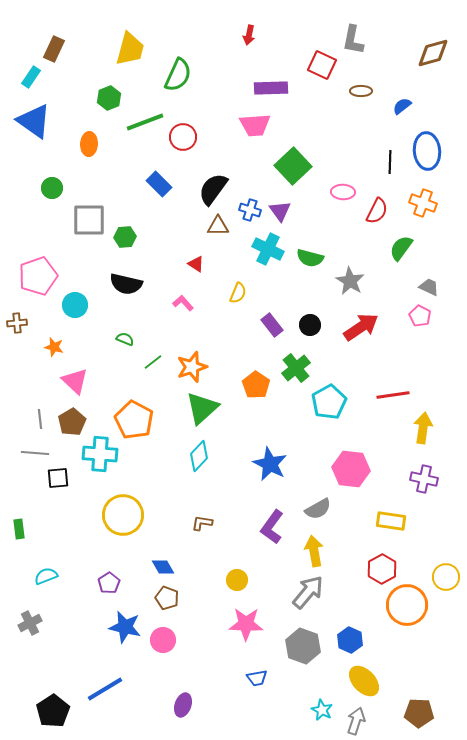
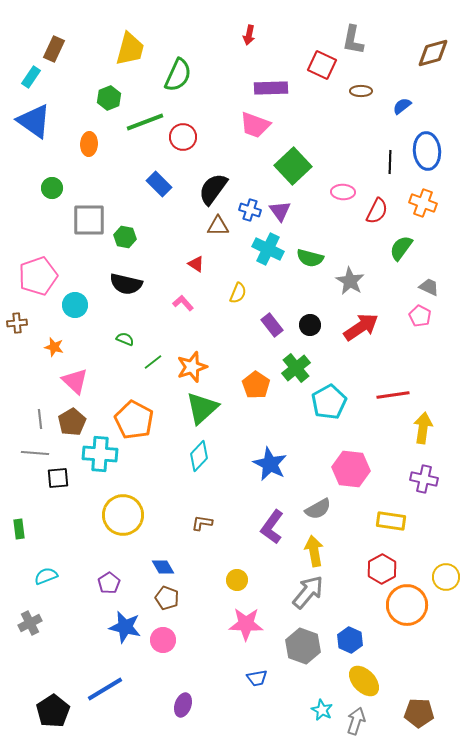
pink trapezoid at (255, 125): rotated 24 degrees clockwise
green hexagon at (125, 237): rotated 15 degrees clockwise
